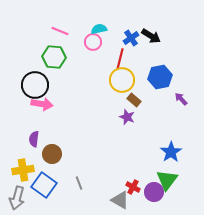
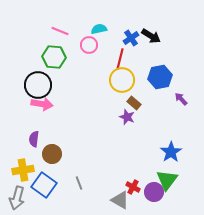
pink circle: moved 4 px left, 3 px down
black circle: moved 3 px right
brown rectangle: moved 3 px down
